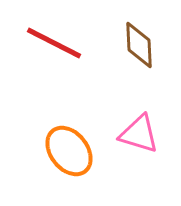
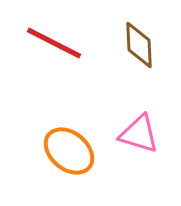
orange ellipse: rotated 12 degrees counterclockwise
